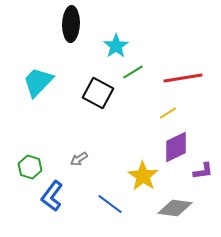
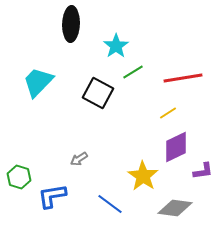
green hexagon: moved 11 px left, 10 px down
blue L-shape: rotated 44 degrees clockwise
